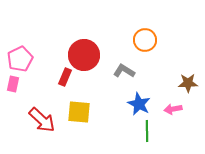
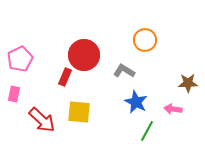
pink rectangle: moved 1 px right, 10 px down
blue star: moved 3 px left, 2 px up
pink arrow: rotated 18 degrees clockwise
green line: rotated 30 degrees clockwise
